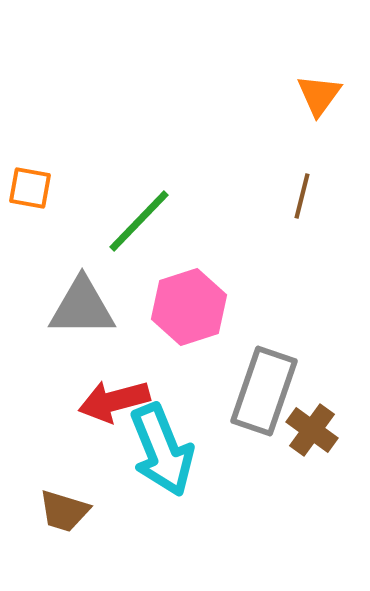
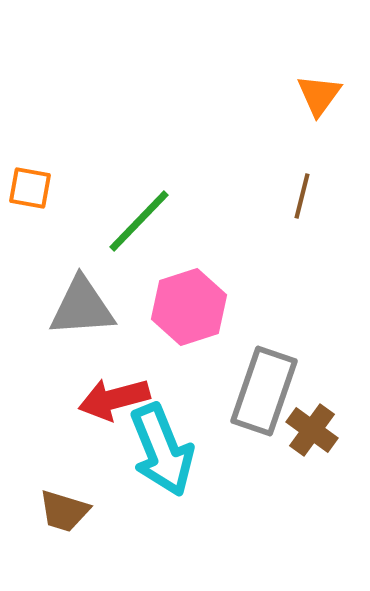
gray triangle: rotated 4 degrees counterclockwise
red arrow: moved 2 px up
